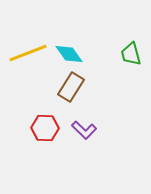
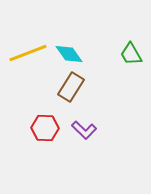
green trapezoid: rotated 15 degrees counterclockwise
